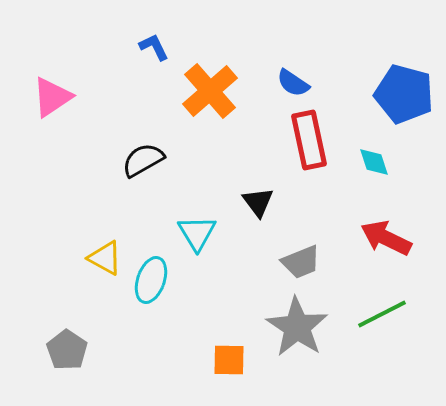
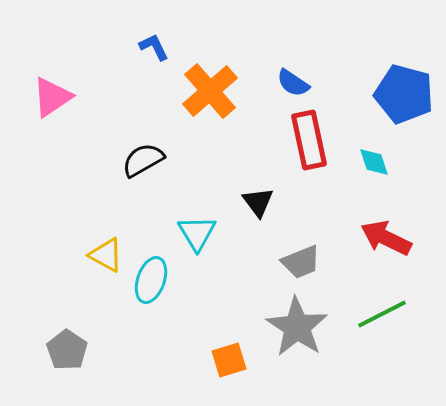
yellow triangle: moved 1 px right, 3 px up
orange square: rotated 18 degrees counterclockwise
